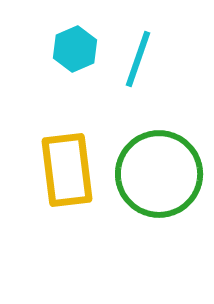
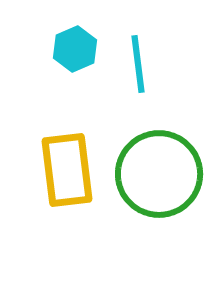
cyan line: moved 5 px down; rotated 26 degrees counterclockwise
